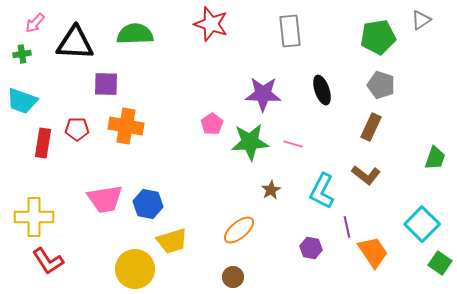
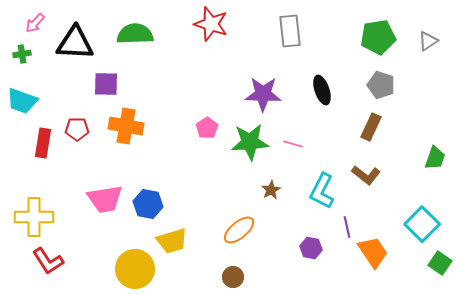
gray triangle: moved 7 px right, 21 px down
pink pentagon: moved 5 px left, 4 px down
